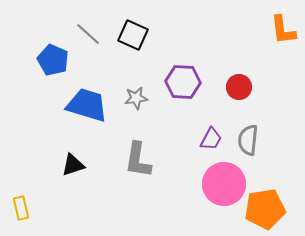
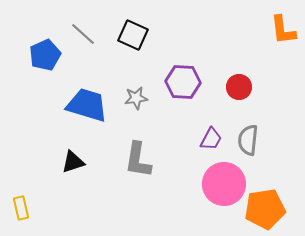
gray line: moved 5 px left
blue pentagon: moved 8 px left, 5 px up; rotated 24 degrees clockwise
black triangle: moved 3 px up
